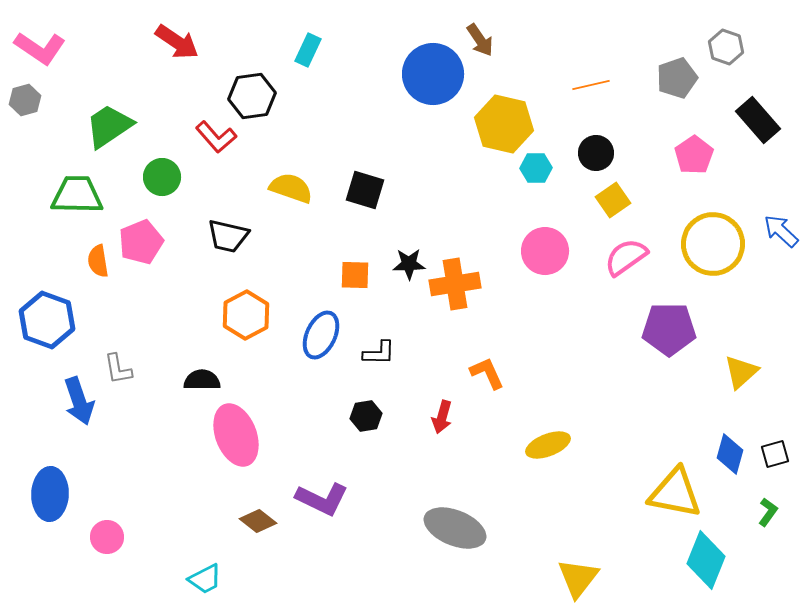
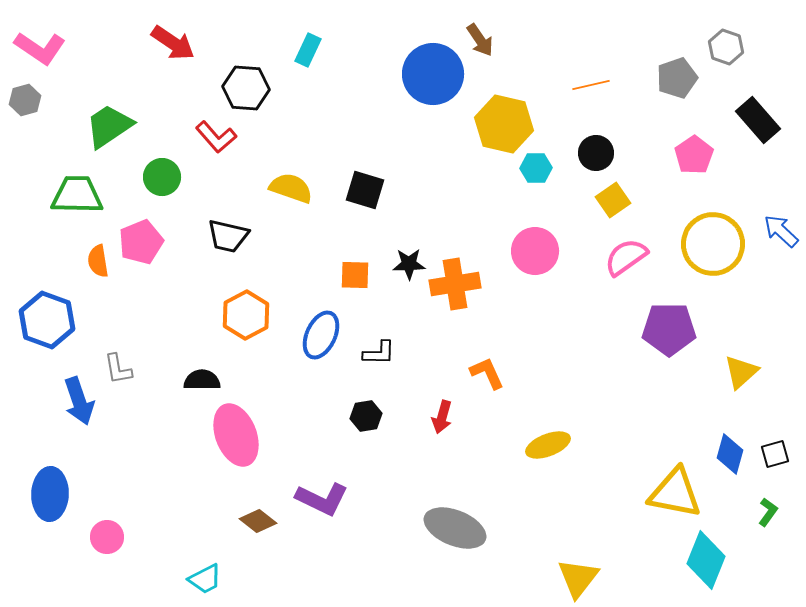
red arrow at (177, 42): moved 4 px left, 1 px down
black hexagon at (252, 96): moved 6 px left, 8 px up; rotated 12 degrees clockwise
pink circle at (545, 251): moved 10 px left
